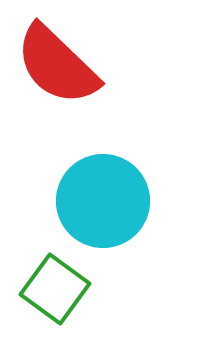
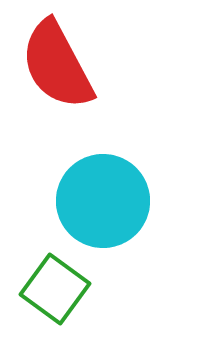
red semicircle: rotated 18 degrees clockwise
